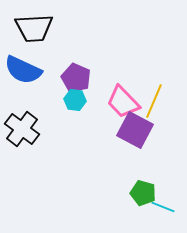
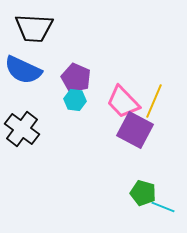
black trapezoid: rotated 6 degrees clockwise
